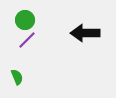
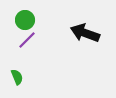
black arrow: rotated 20 degrees clockwise
